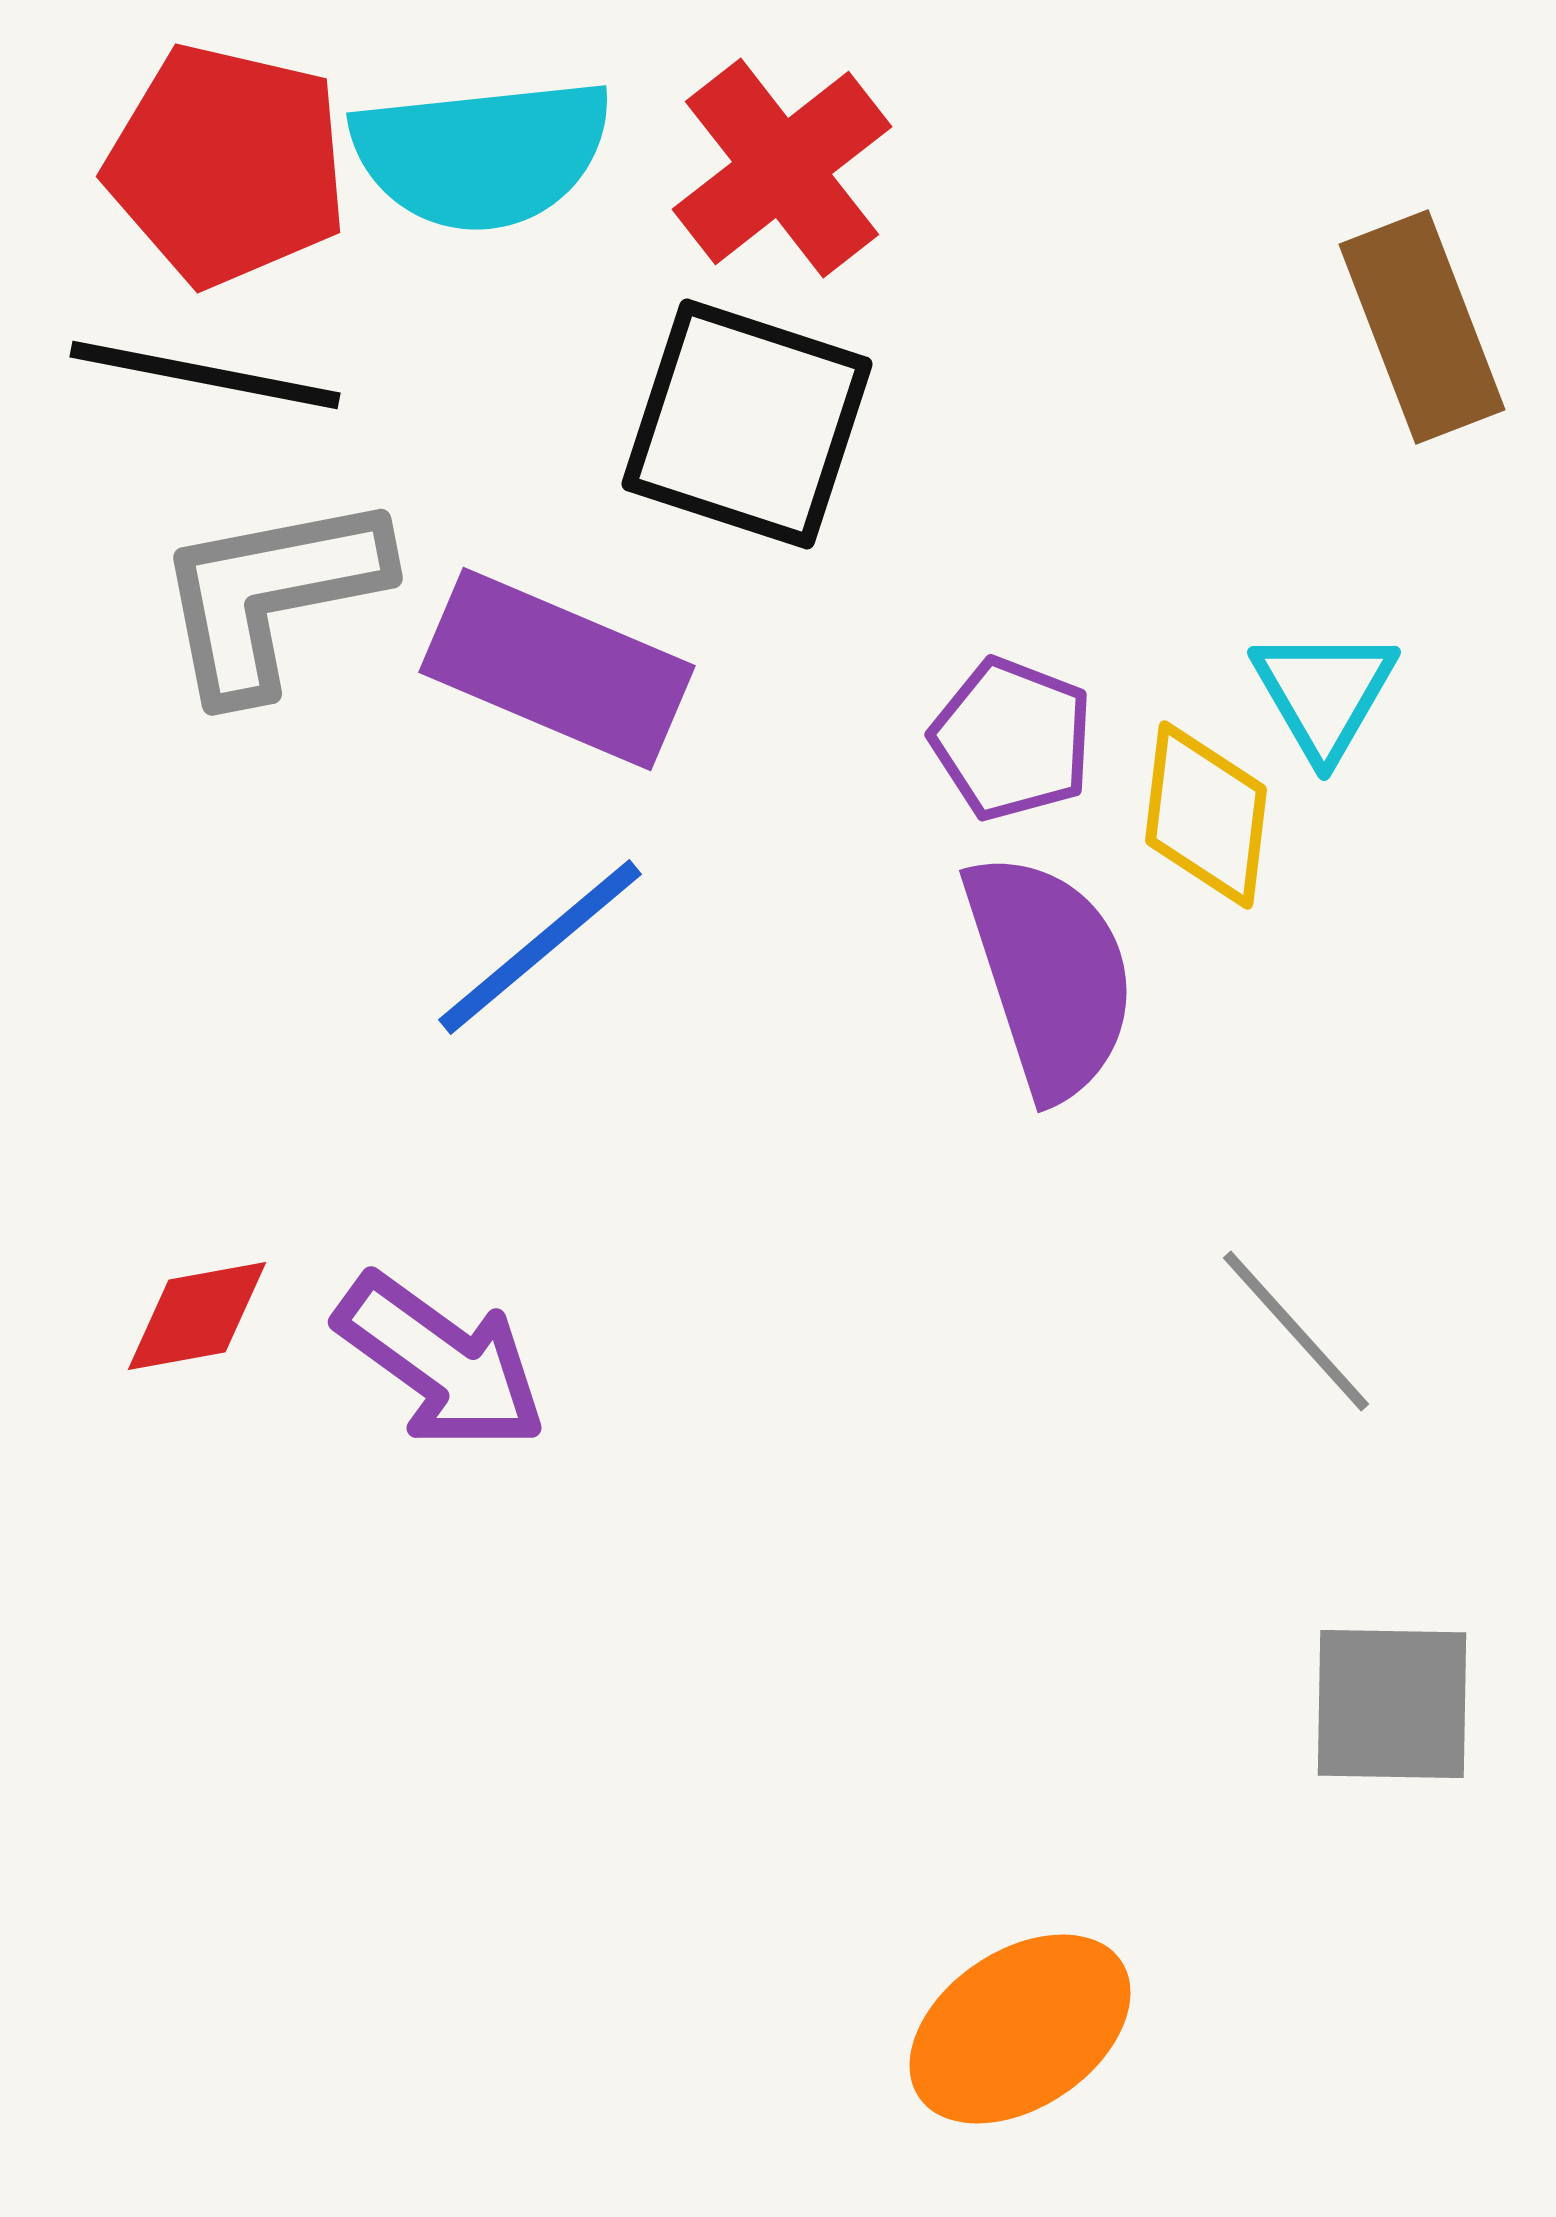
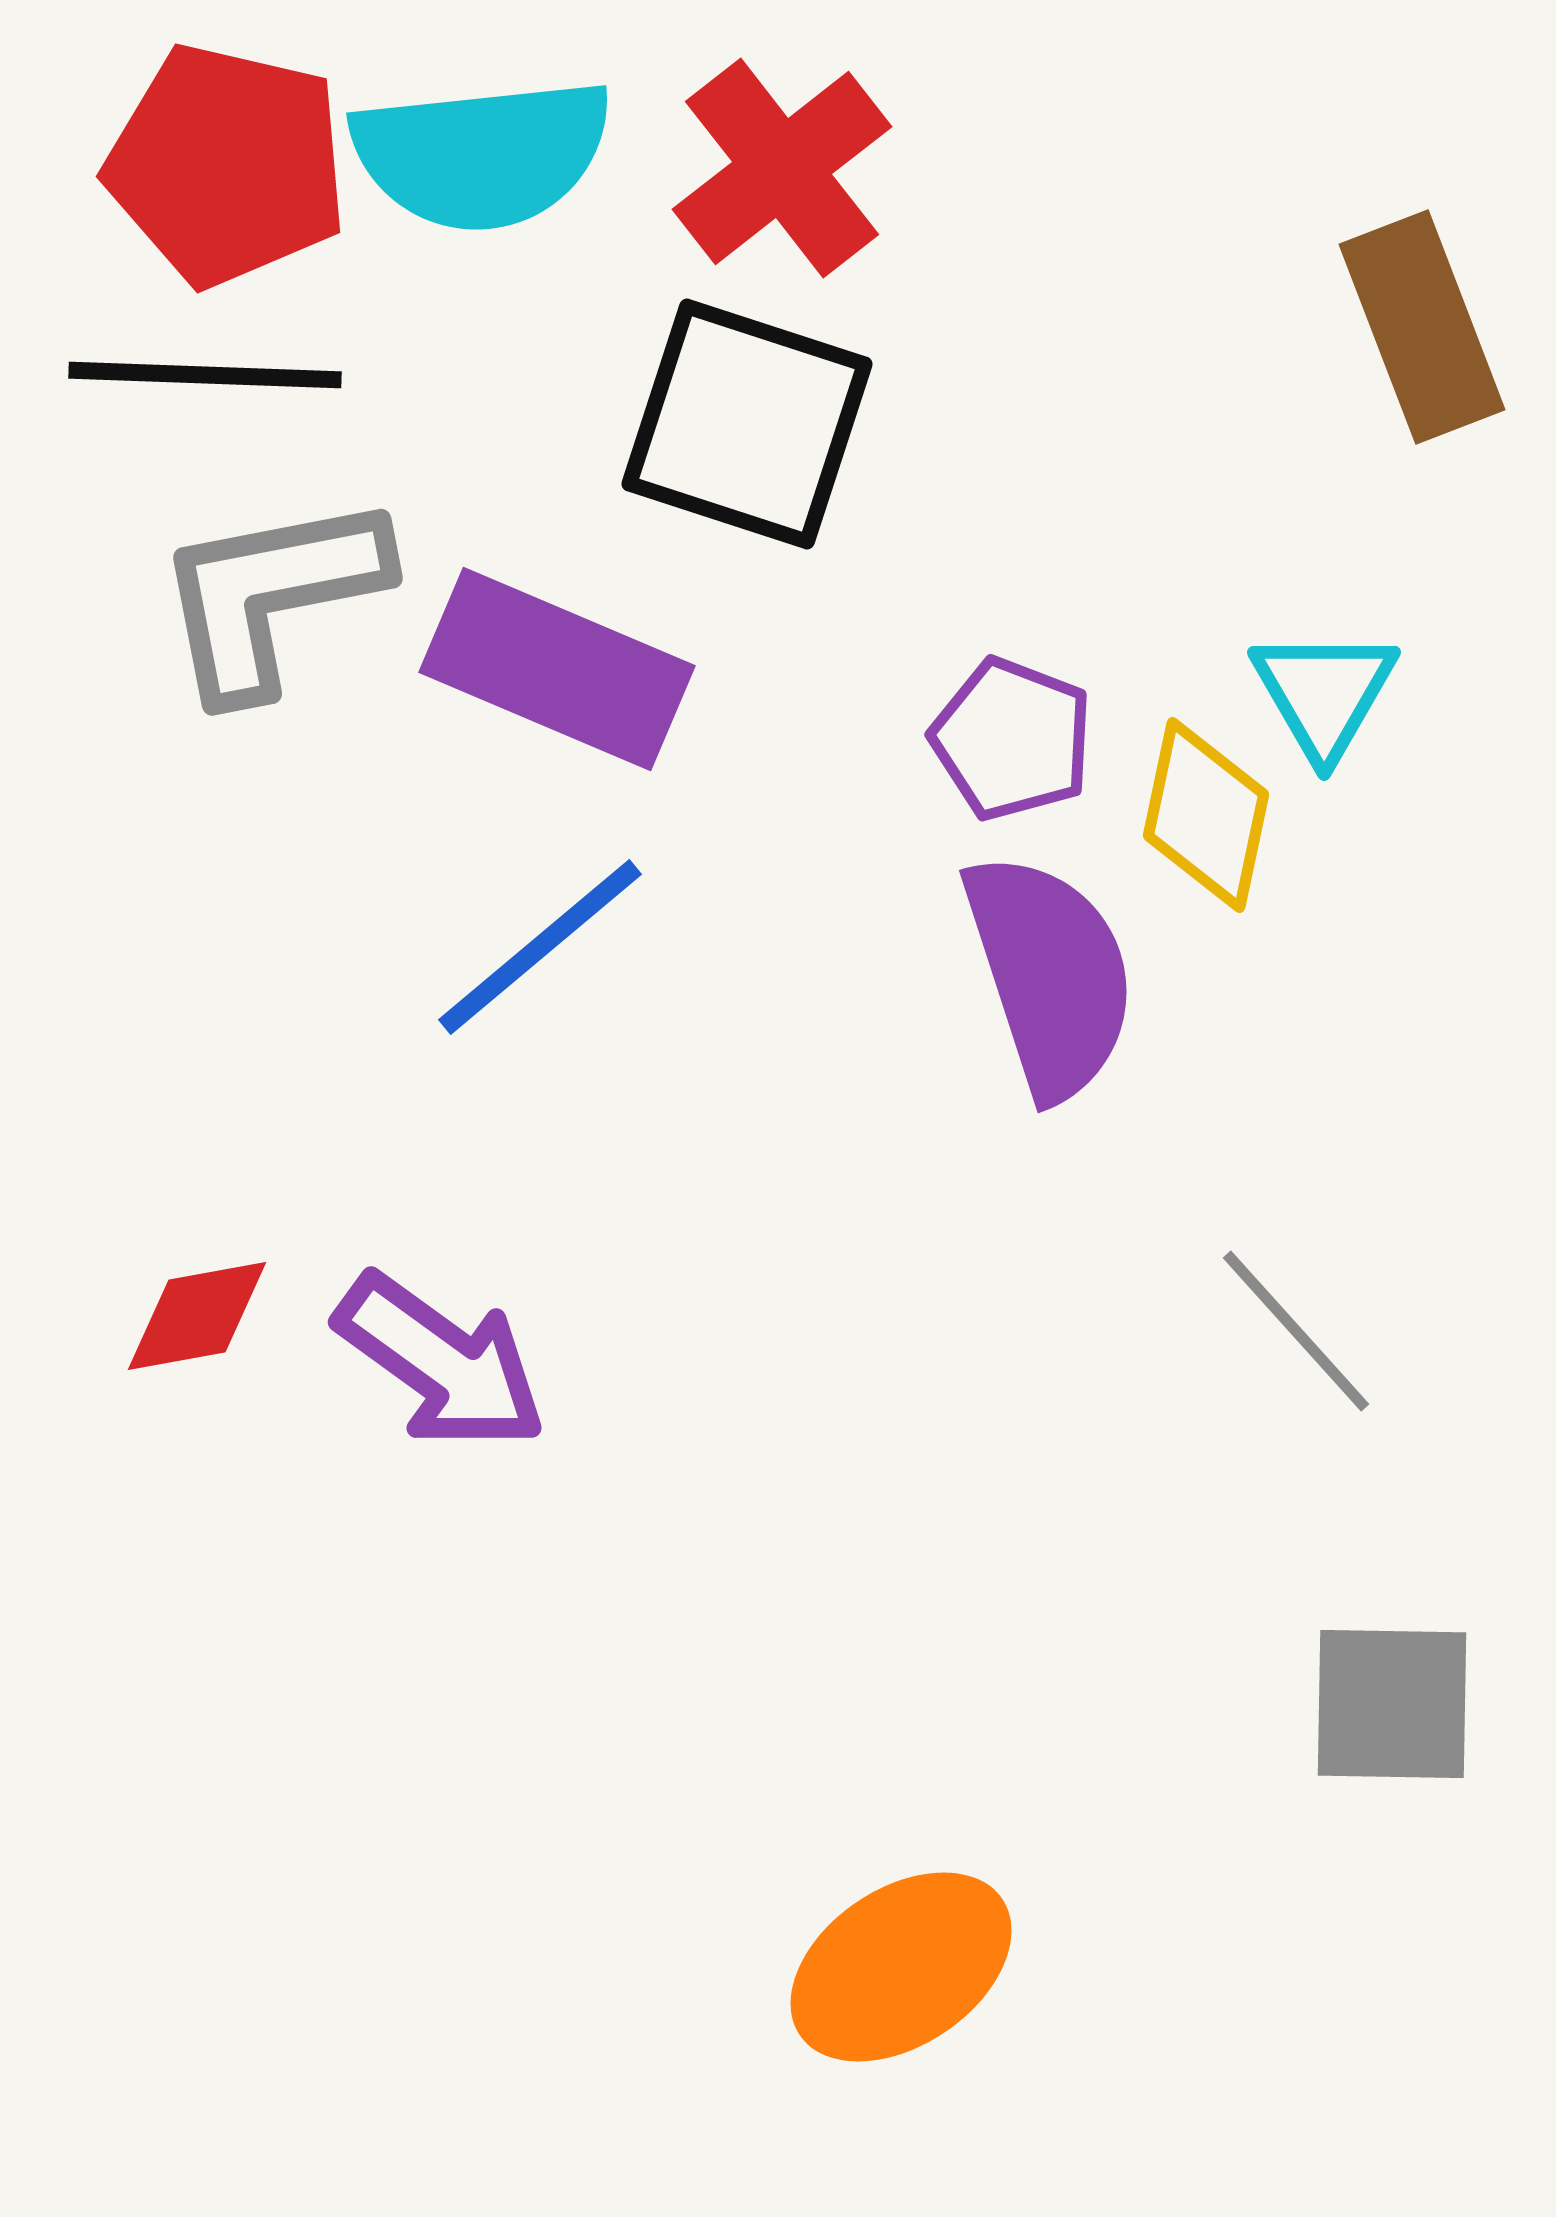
black line: rotated 9 degrees counterclockwise
yellow diamond: rotated 5 degrees clockwise
orange ellipse: moved 119 px left, 62 px up
